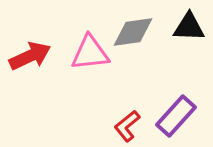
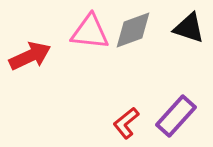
black triangle: moved 1 px down; rotated 16 degrees clockwise
gray diamond: moved 2 px up; rotated 12 degrees counterclockwise
pink triangle: moved 21 px up; rotated 12 degrees clockwise
red L-shape: moved 1 px left, 3 px up
